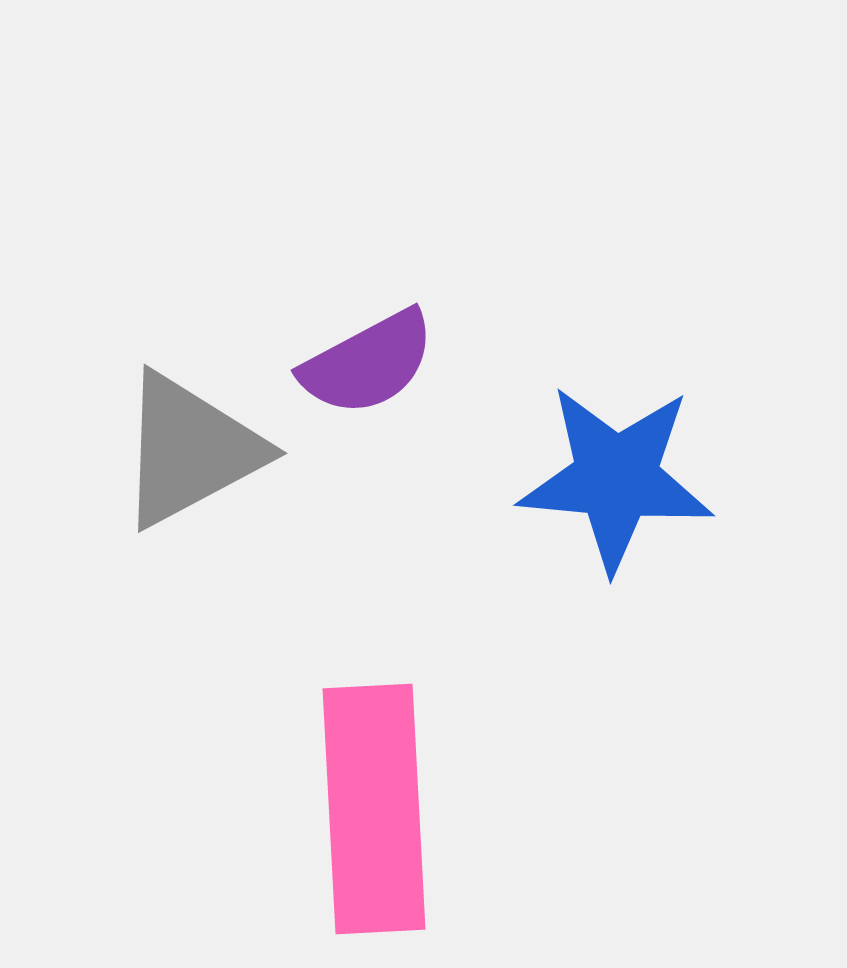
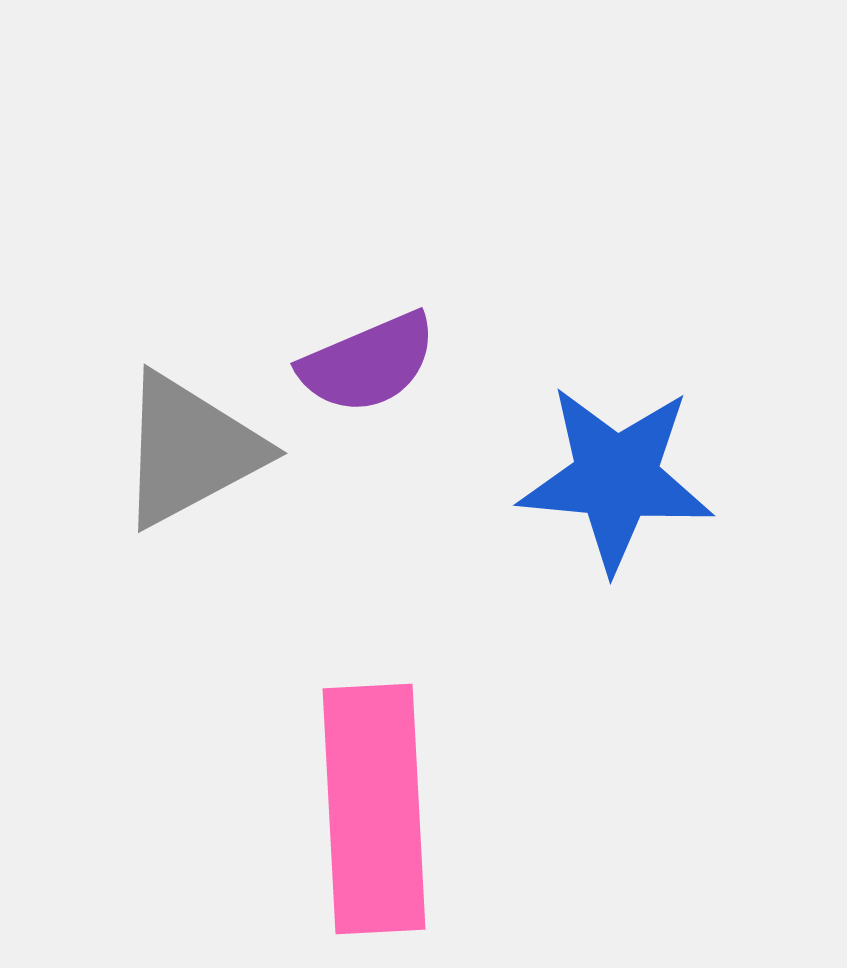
purple semicircle: rotated 5 degrees clockwise
